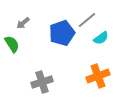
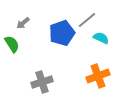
cyan semicircle: rotated 119 degrees counterclockwise
